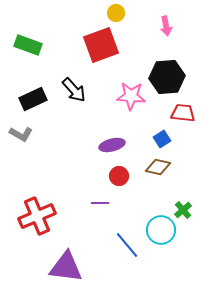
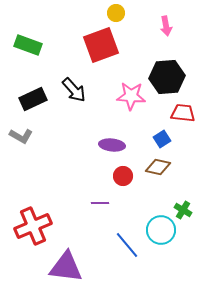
gray L-shape: moved 2 px down
purple ellipse: rotated 20 degrees clockwise
red circle: moved 4 px right
green cross: rotated 18 degrees counterclockwise
red cross: moved 4 px left, 10 px down
